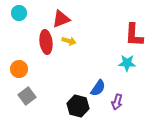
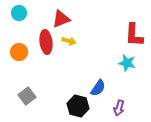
cyan star: rotated 12 degrees clockwise
orange circle: moved 17 px up
purple arrow: moved 2 px right, 6 px down
